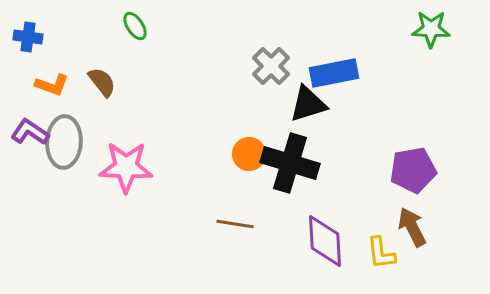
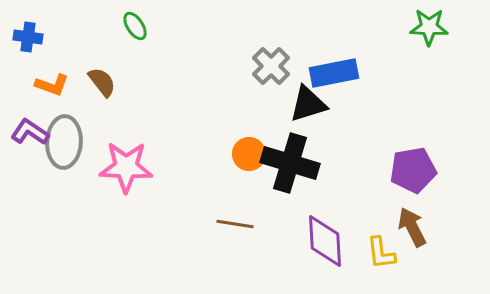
green star: moved 2 px left, 2 px up
